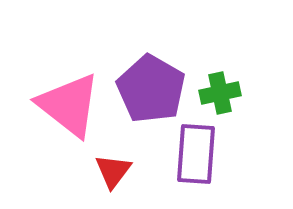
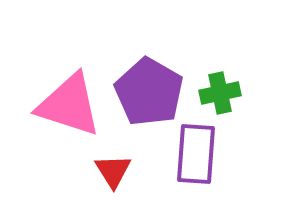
purple pentagon: moved 2 px left, 3 px down
pink triangle: rotated 20 degrees counterclockwise
red triangle: rotated 9 degrees counterclockwise
